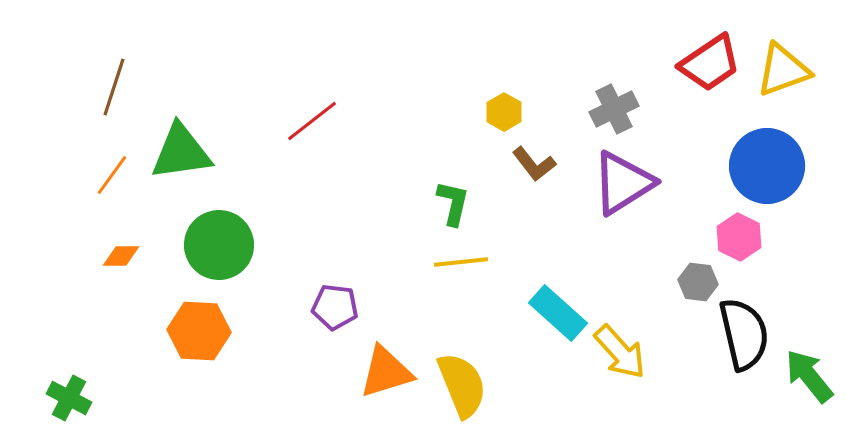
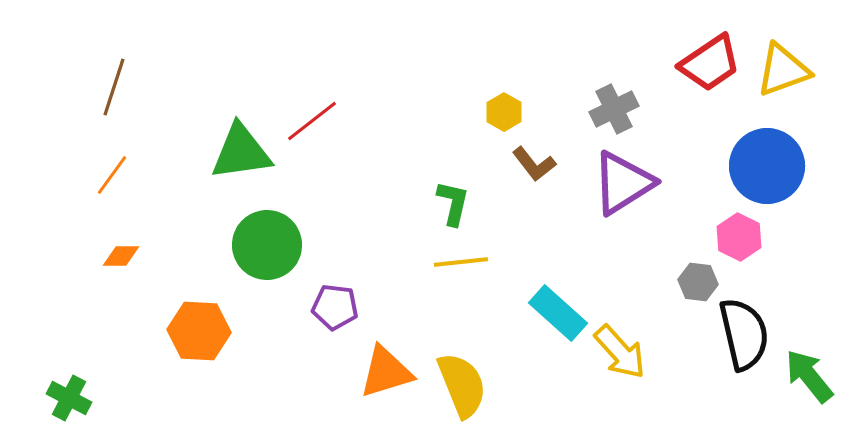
green triangle: moved 60 px right
green circle: moved 48 px right
